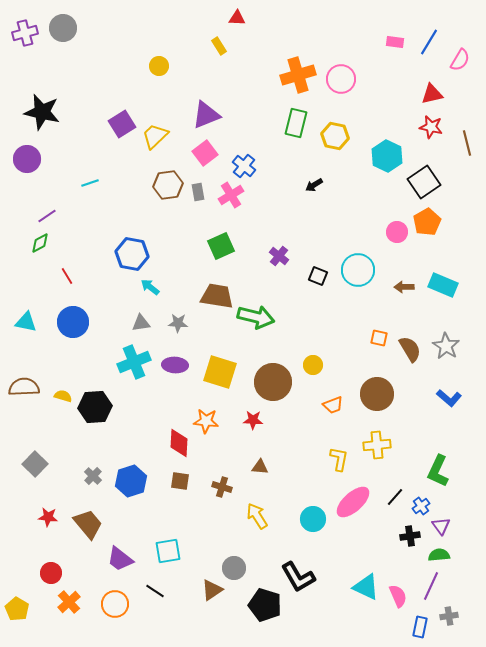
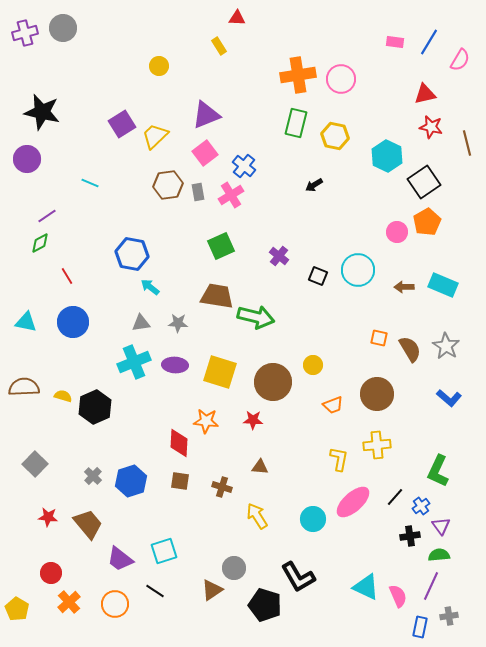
orange cross at (298, 75): rotated 8 degrees clockwise
red triangle at (432, 94): moved 7 px left
cyan line at (90, 183): rotated 42 degrees clockwise
black hexagon at (95, 407): rotated 20 degrees counterclockwise
cyan square at (168, 551): moved 4 px left; rotated 8 degrees counterclockwise
